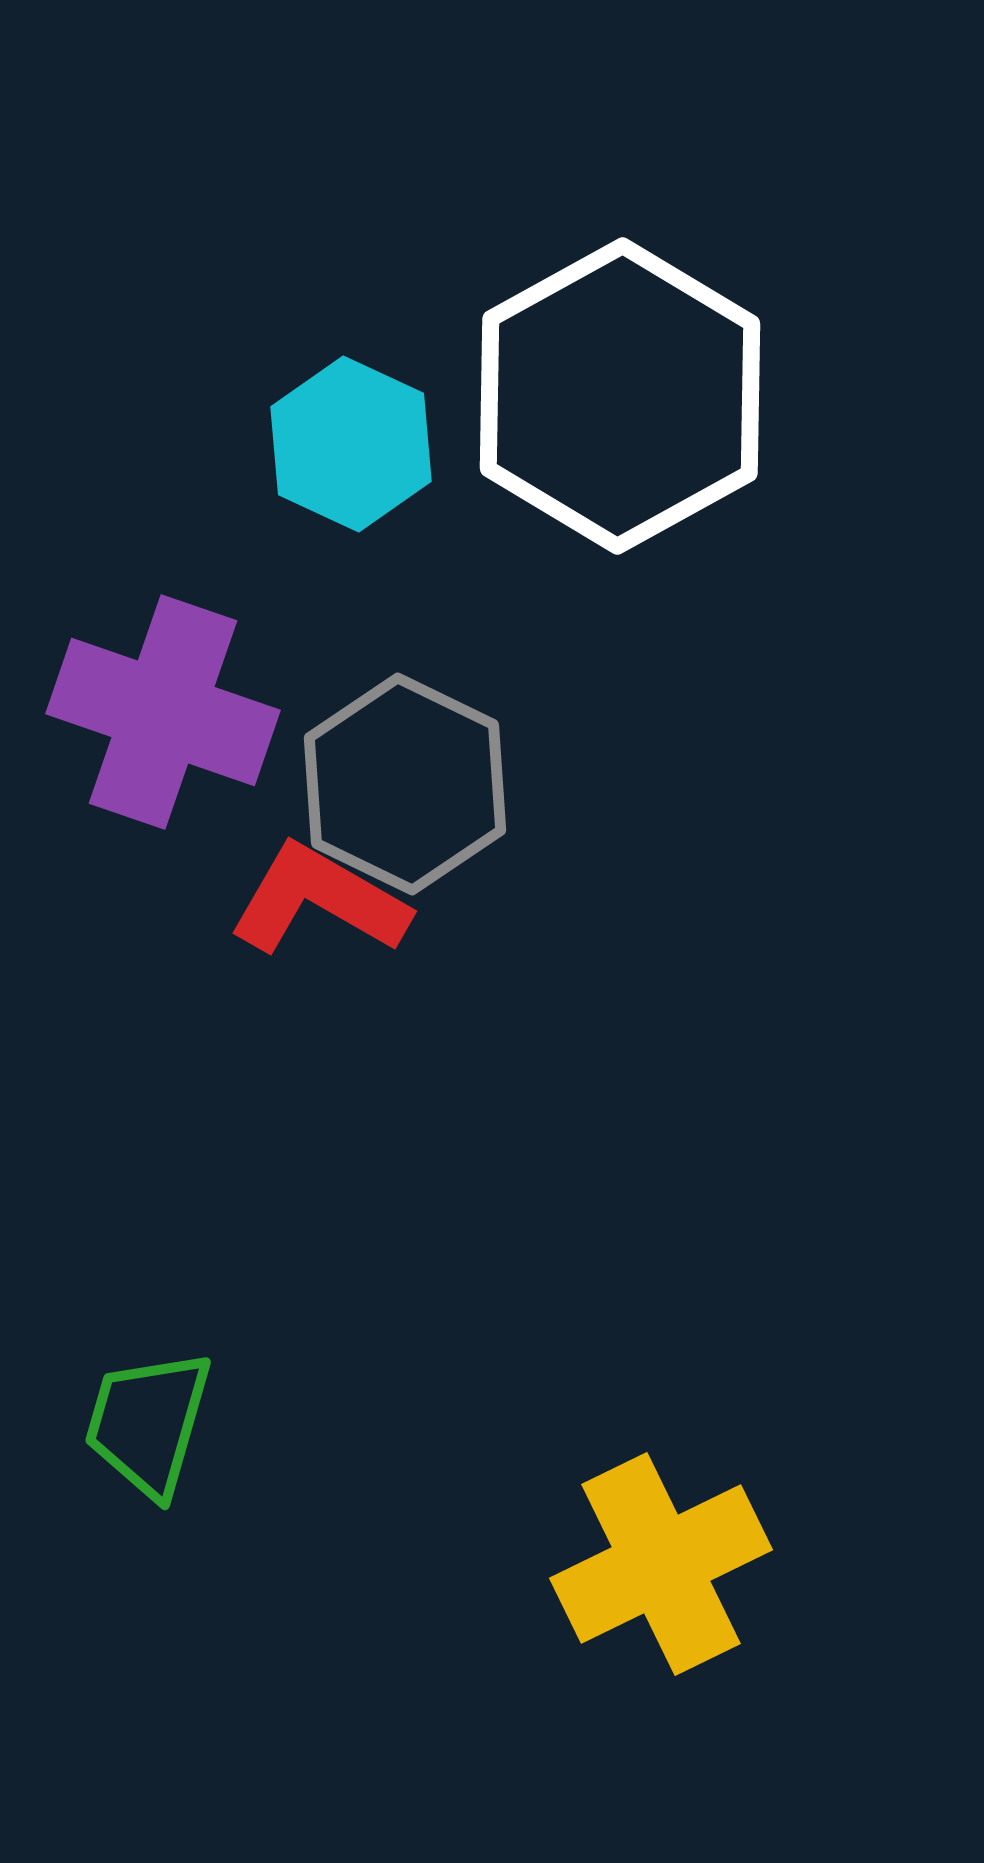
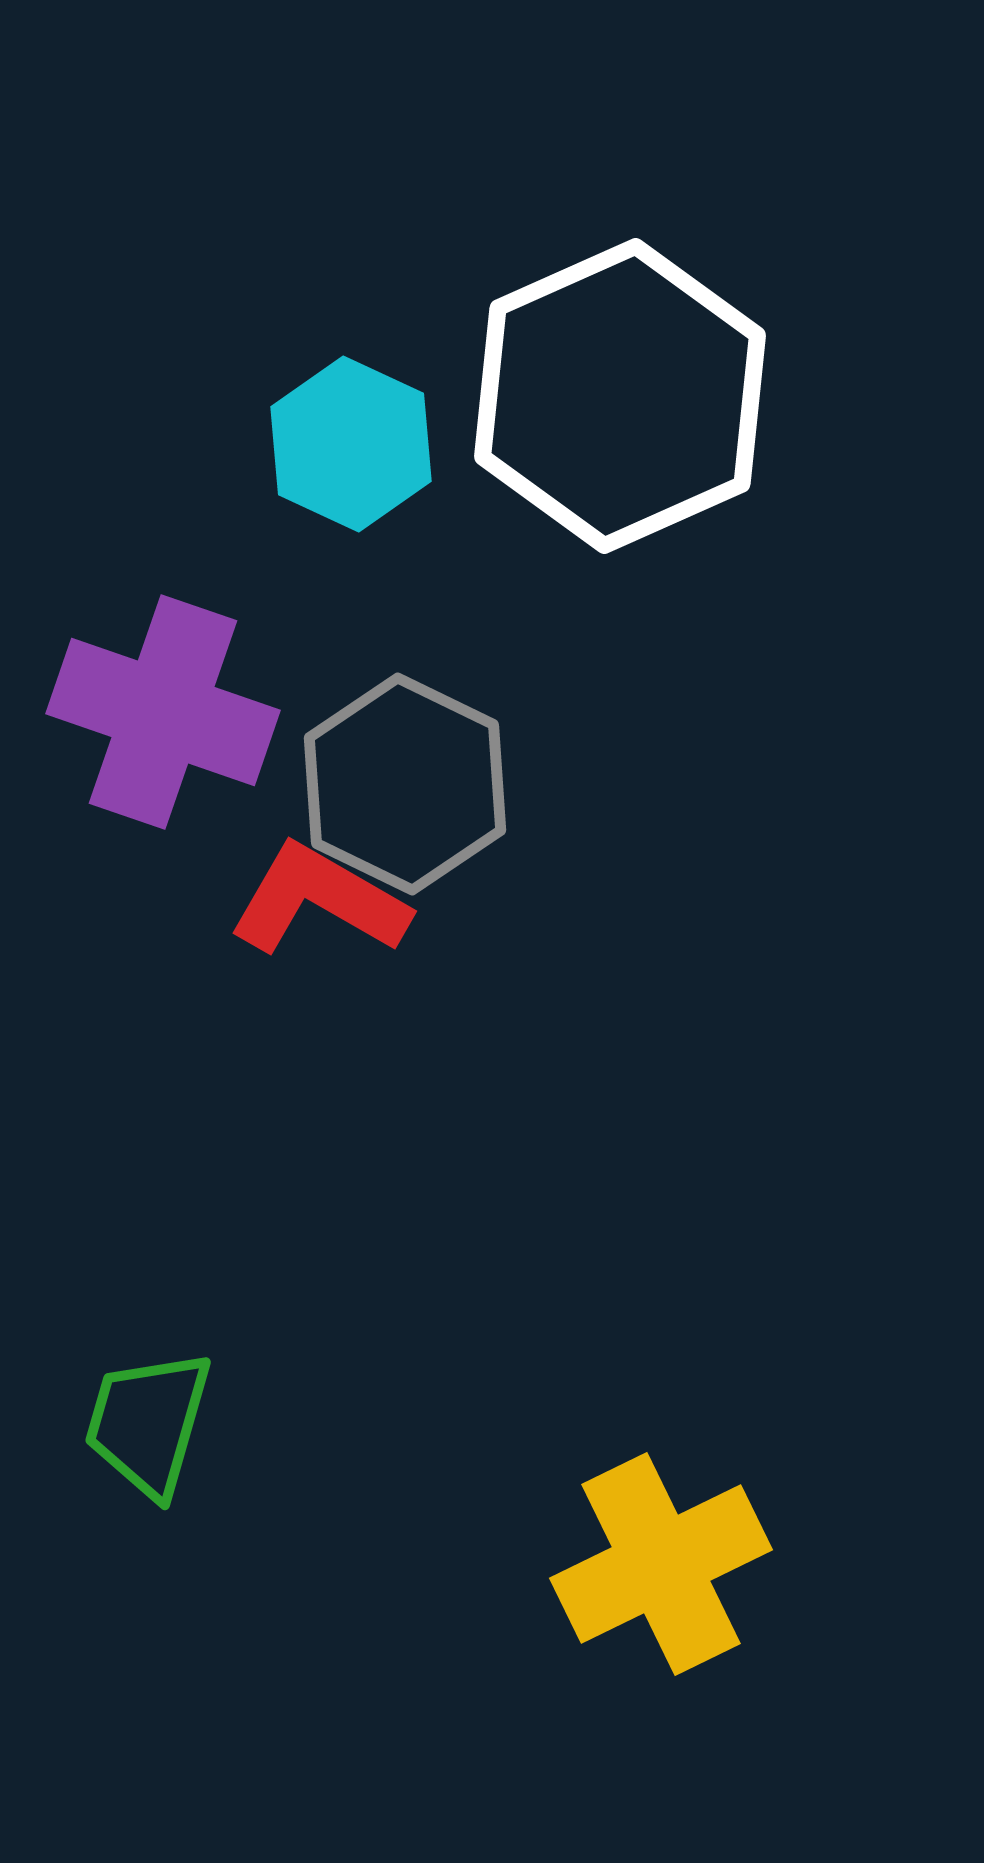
white hexagon: rotated 5 degrees clockwise
